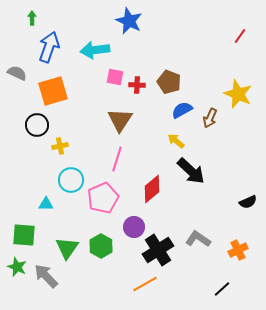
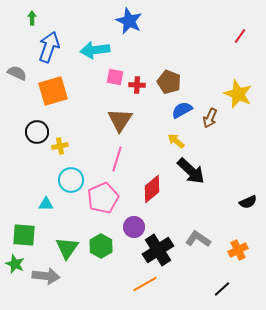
black circle: moved 7 px down
green star: moved 2 px left, 3 px up
gray arrow: rotated 140 degrees clockwise
